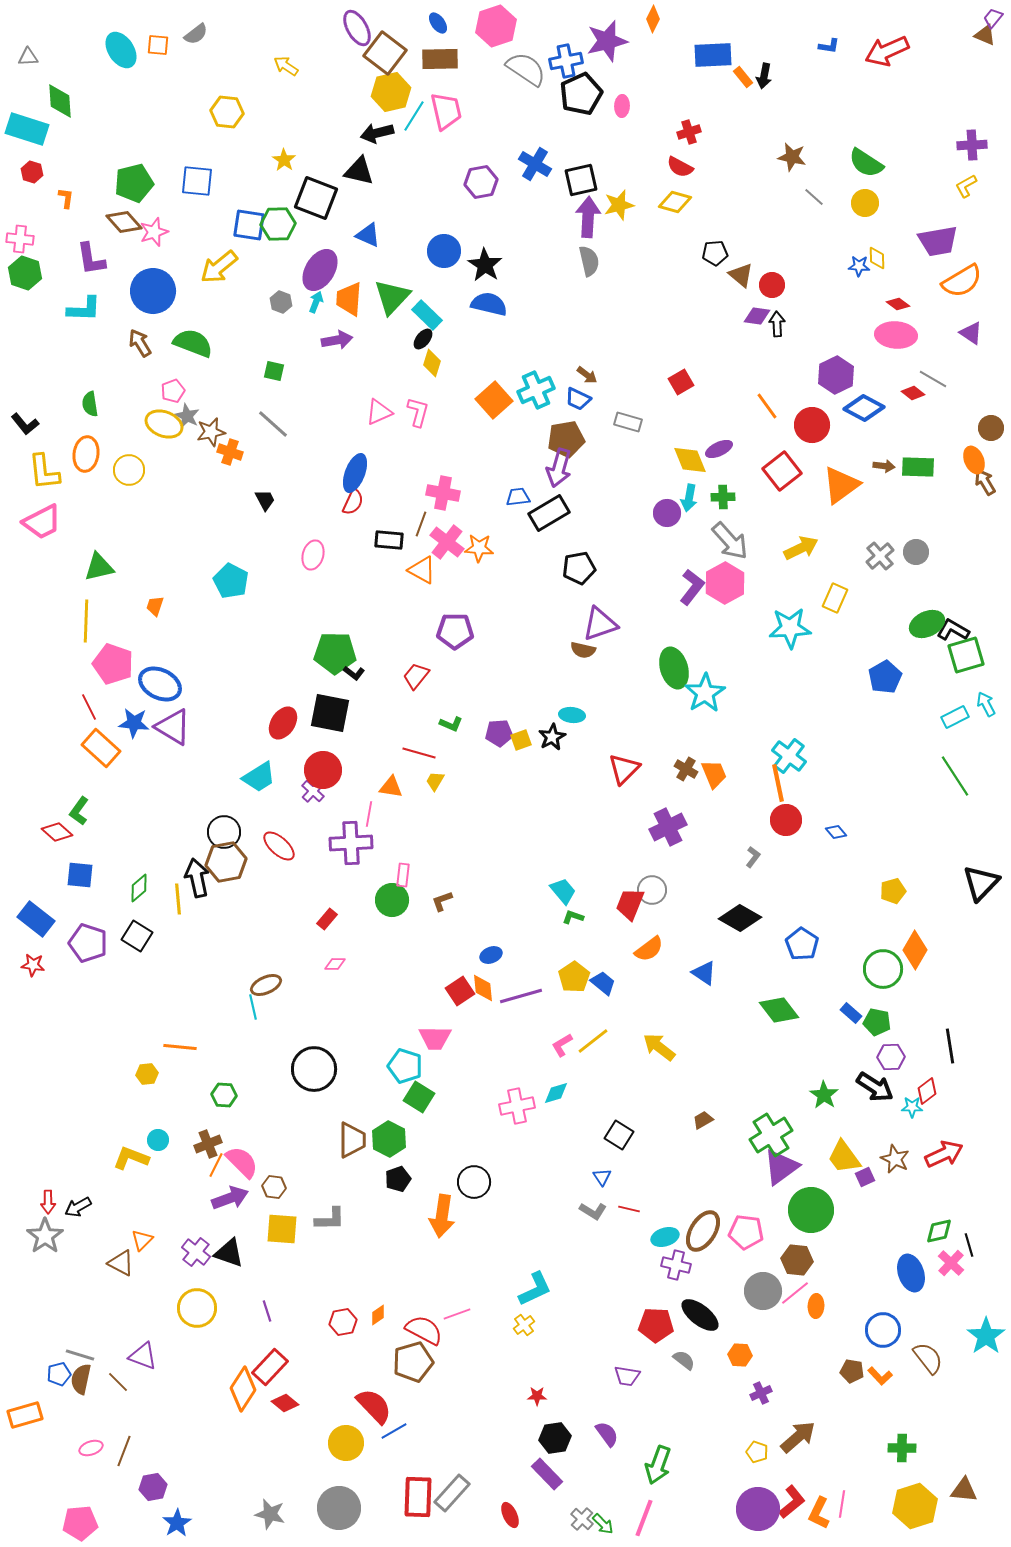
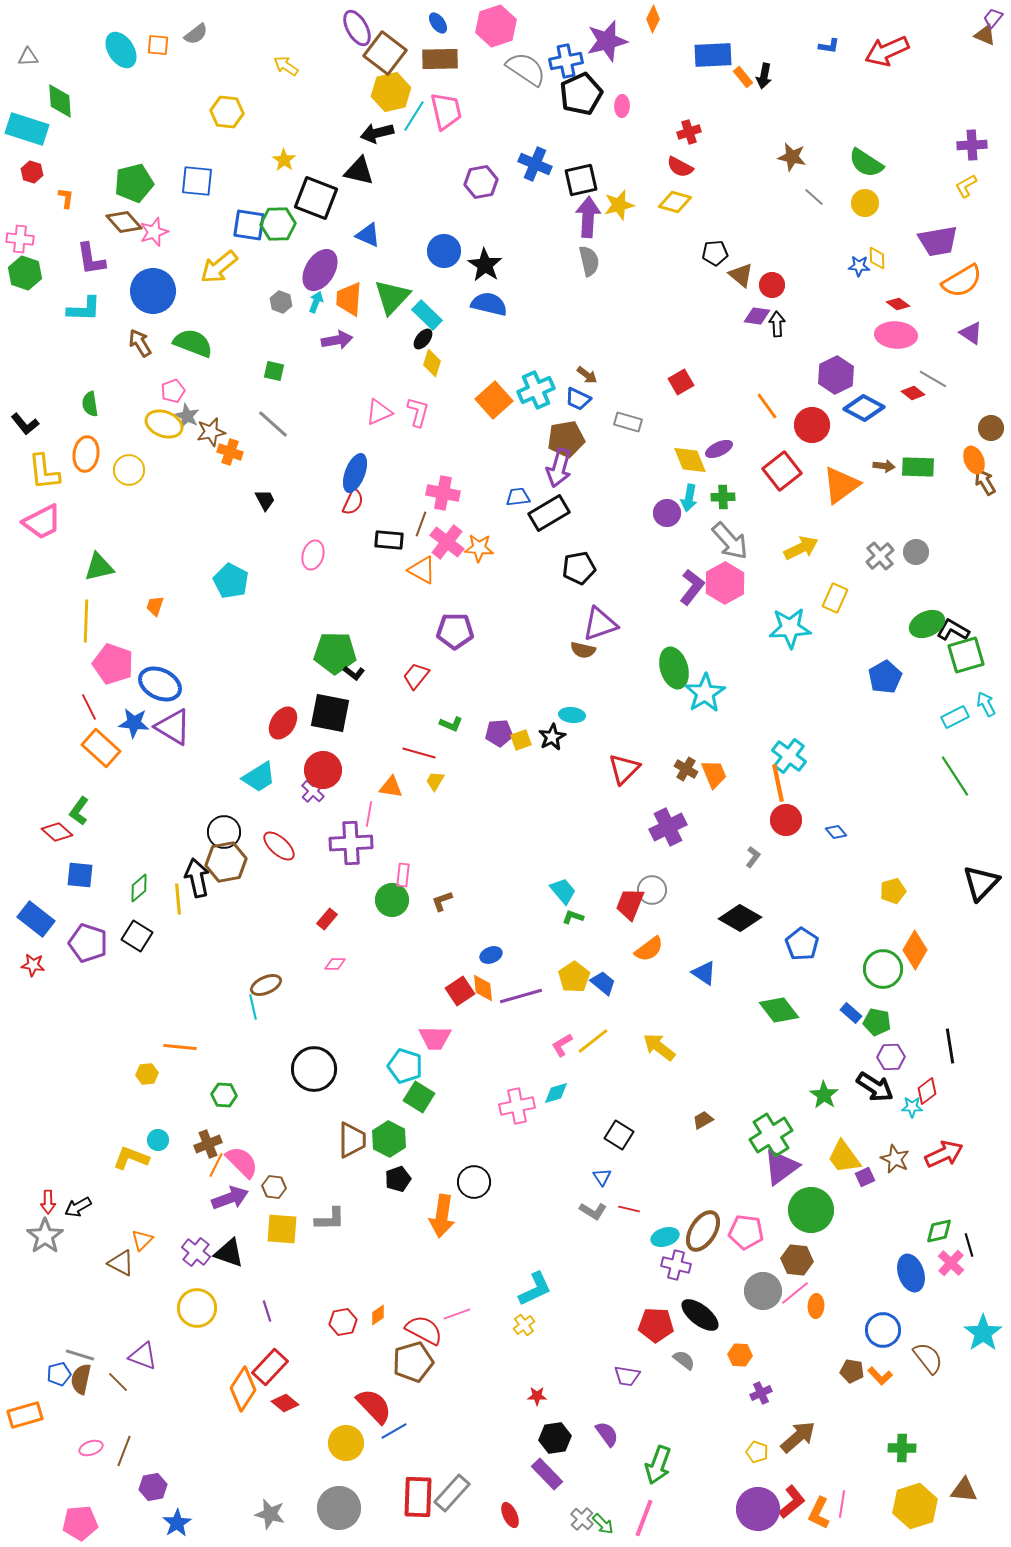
blue cross at (535, 164): rotated 8 degrees counterclockwise
cyan star at (986, 1336): moved 3 px left, 3 px up
